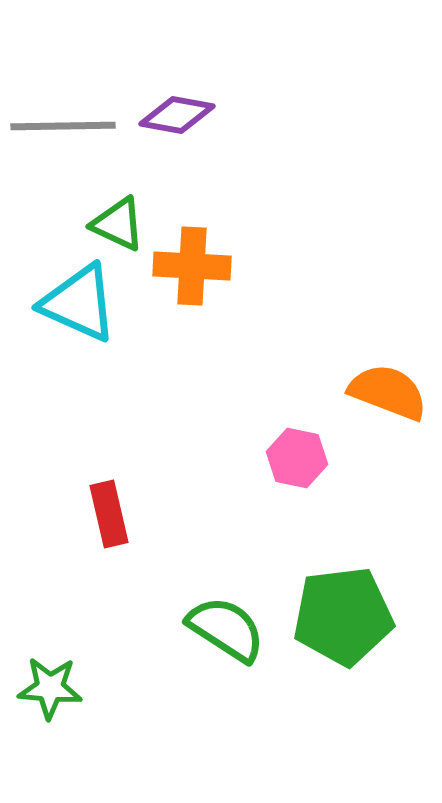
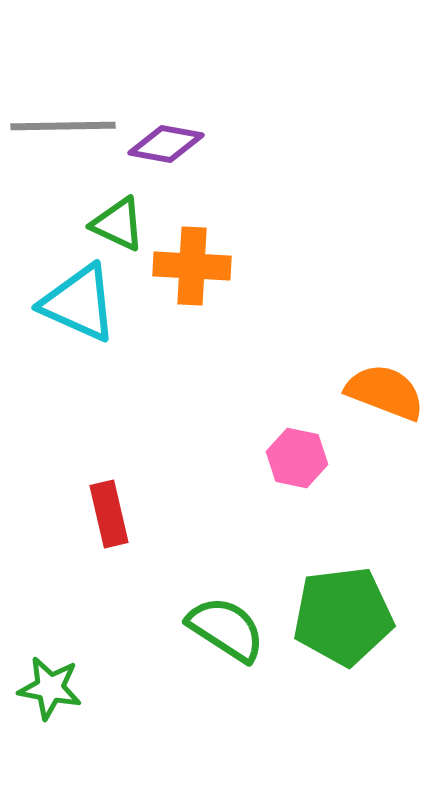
purple diamond: moved 11 px left, 29 px down
orange semicircle: moved 3 px left
green star: rotated 6 degrees clockwise
